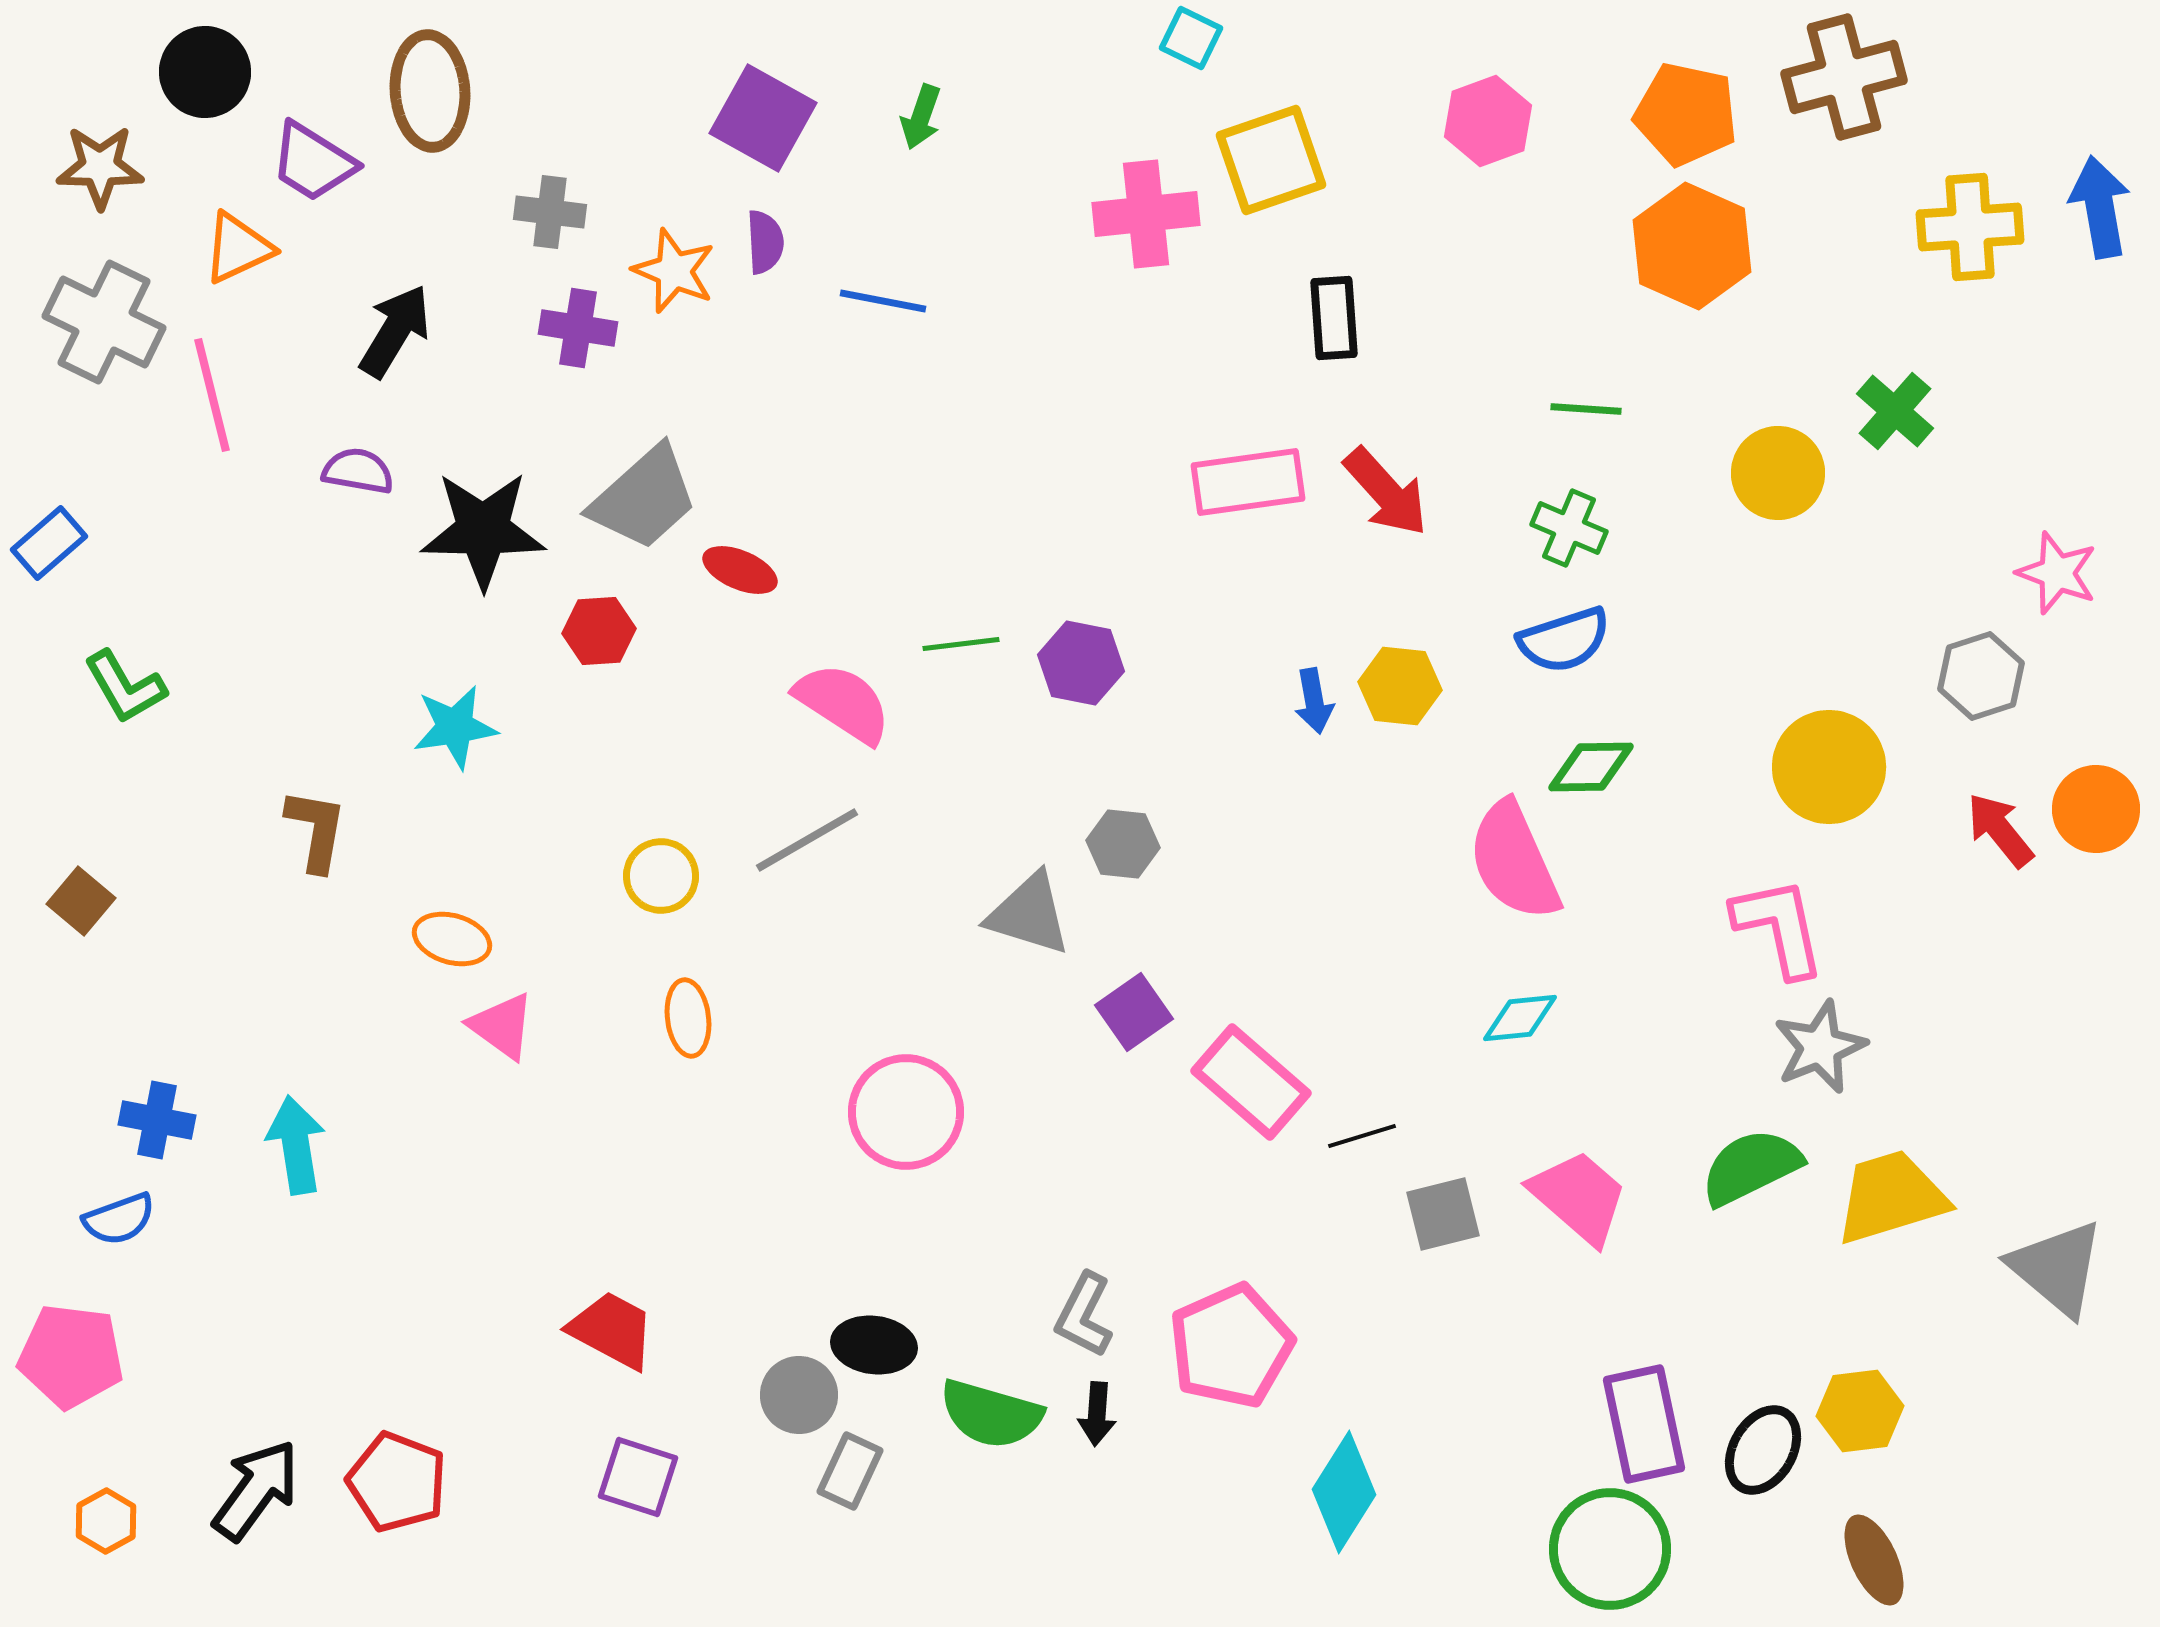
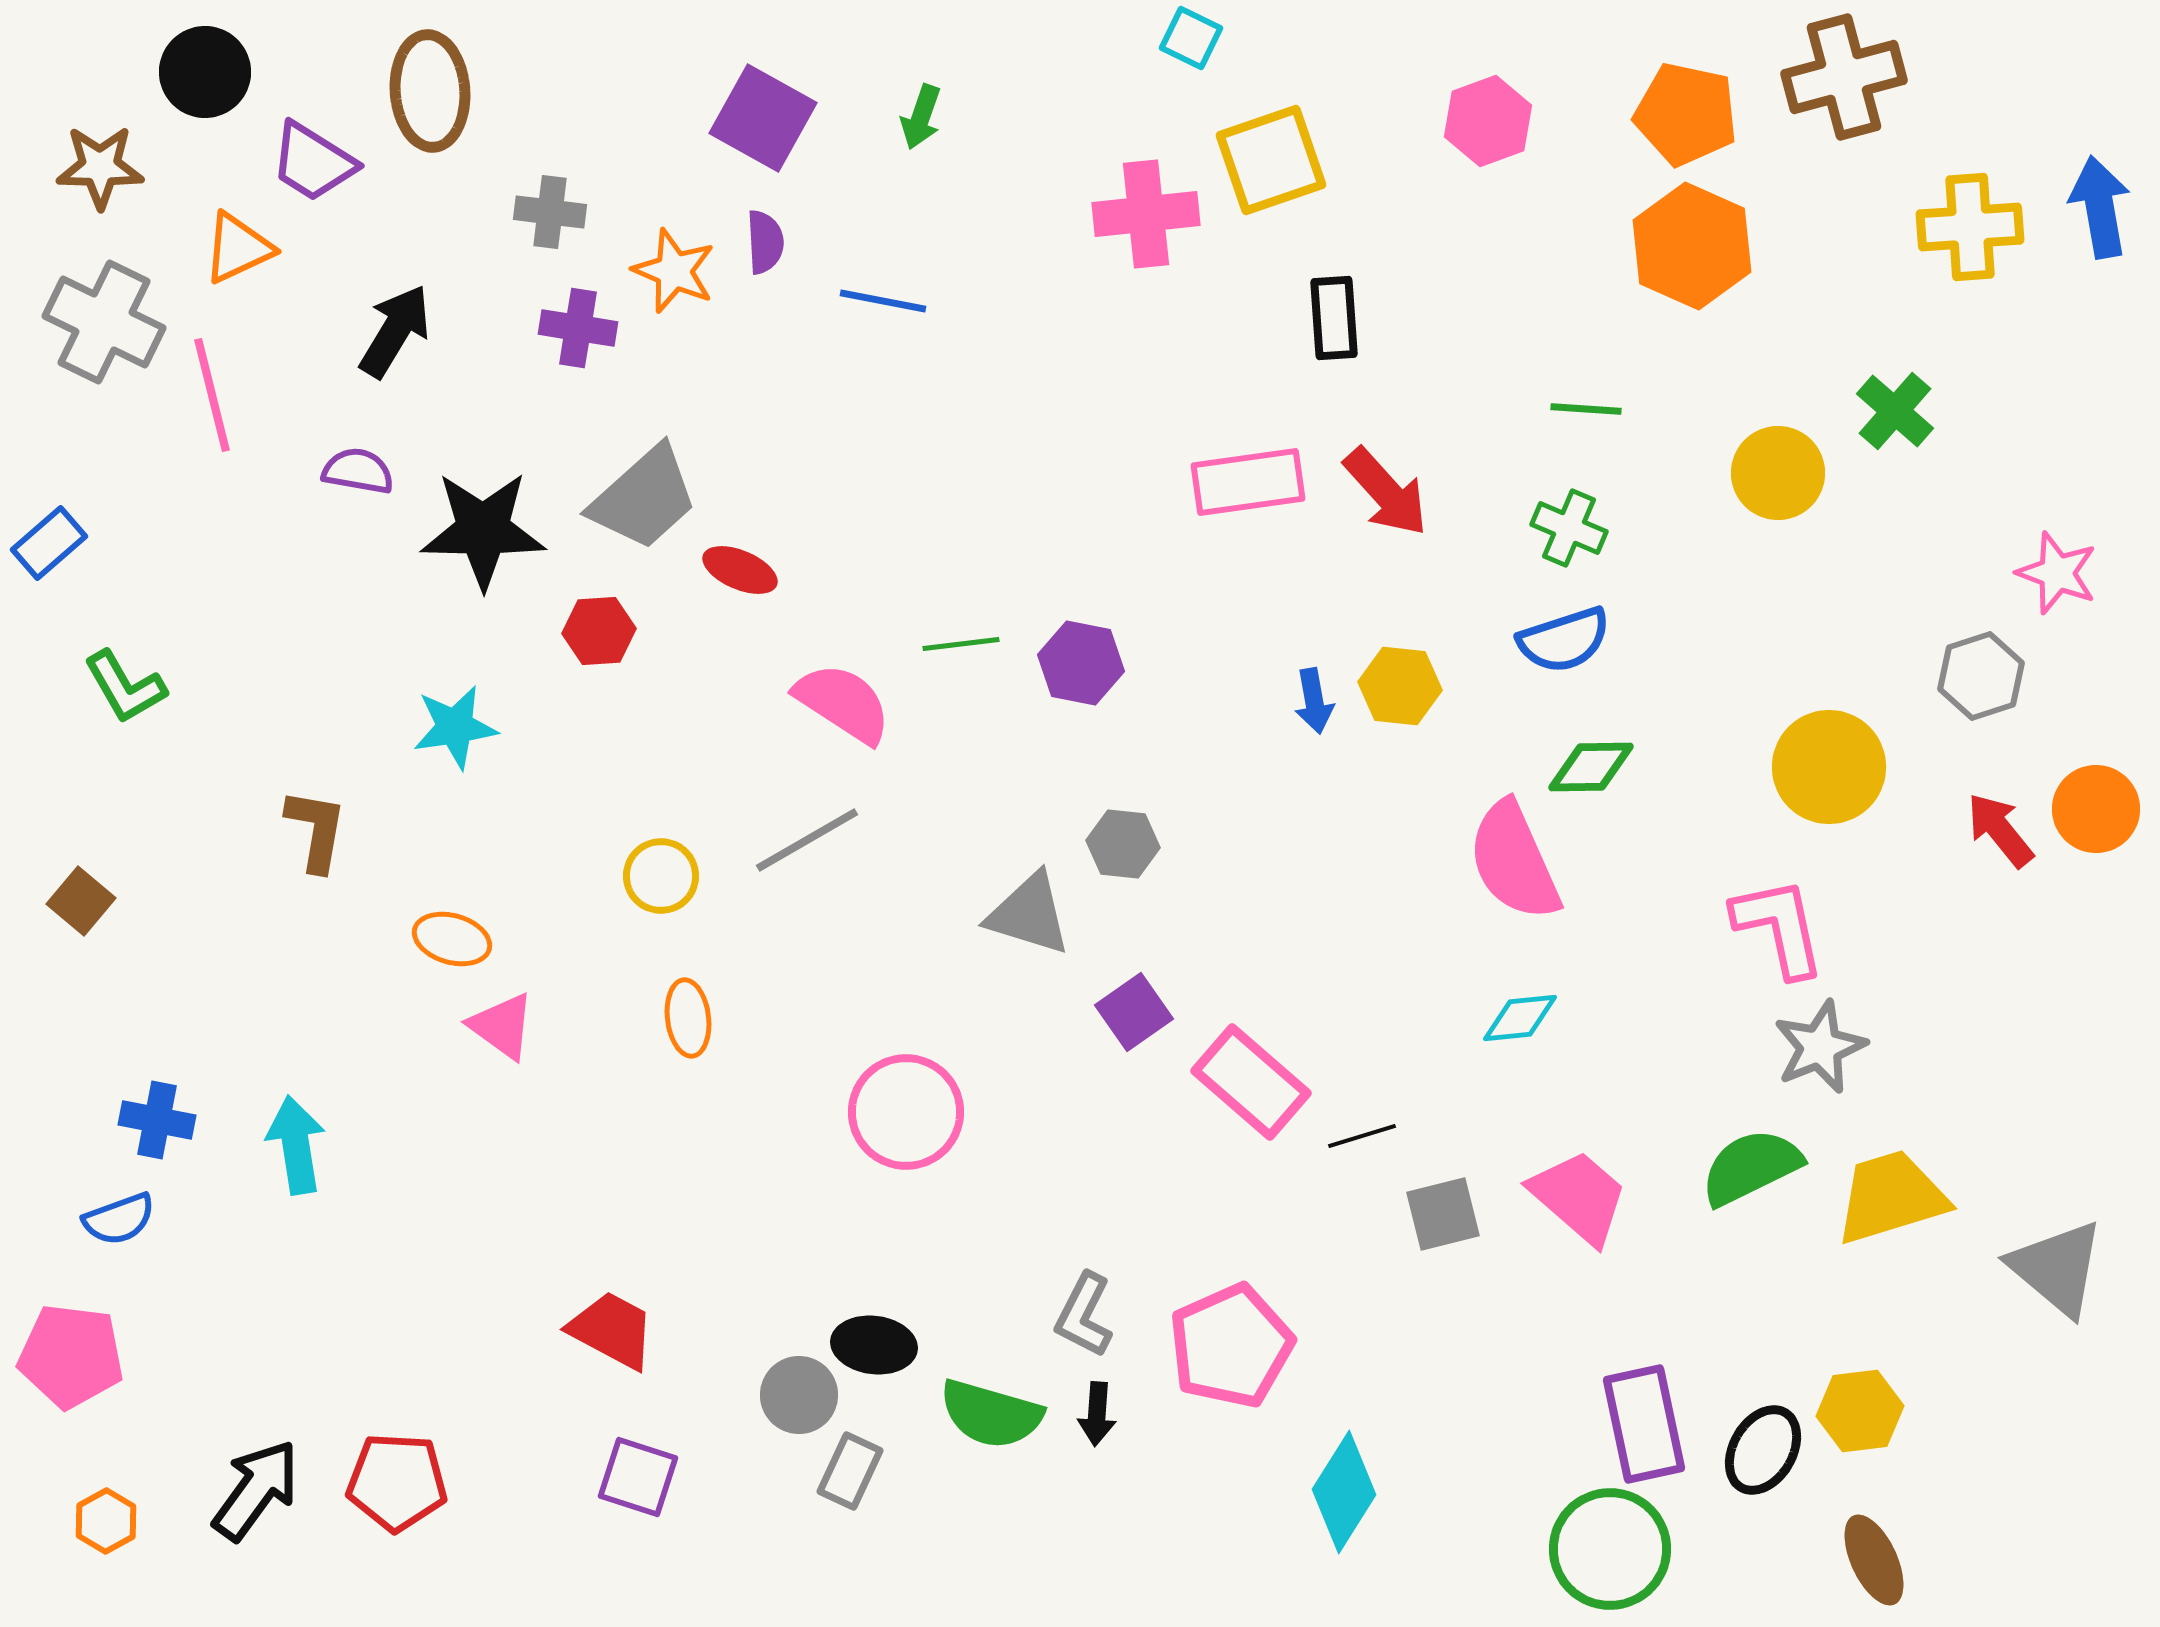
red pentagon at (397, 1482): rotated 18 degrees counterclockwise
